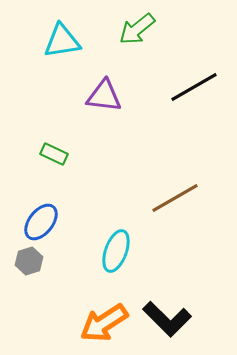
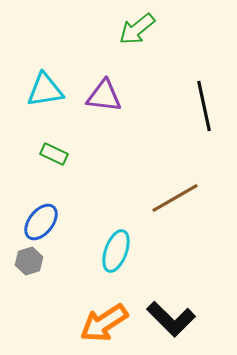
cyan triangle: moved 17 px left, 49 px down
black line: moved 10 px right, 19 px down; rotated 72 degrees counterclockwise
black L-shape: moved 4 px right
